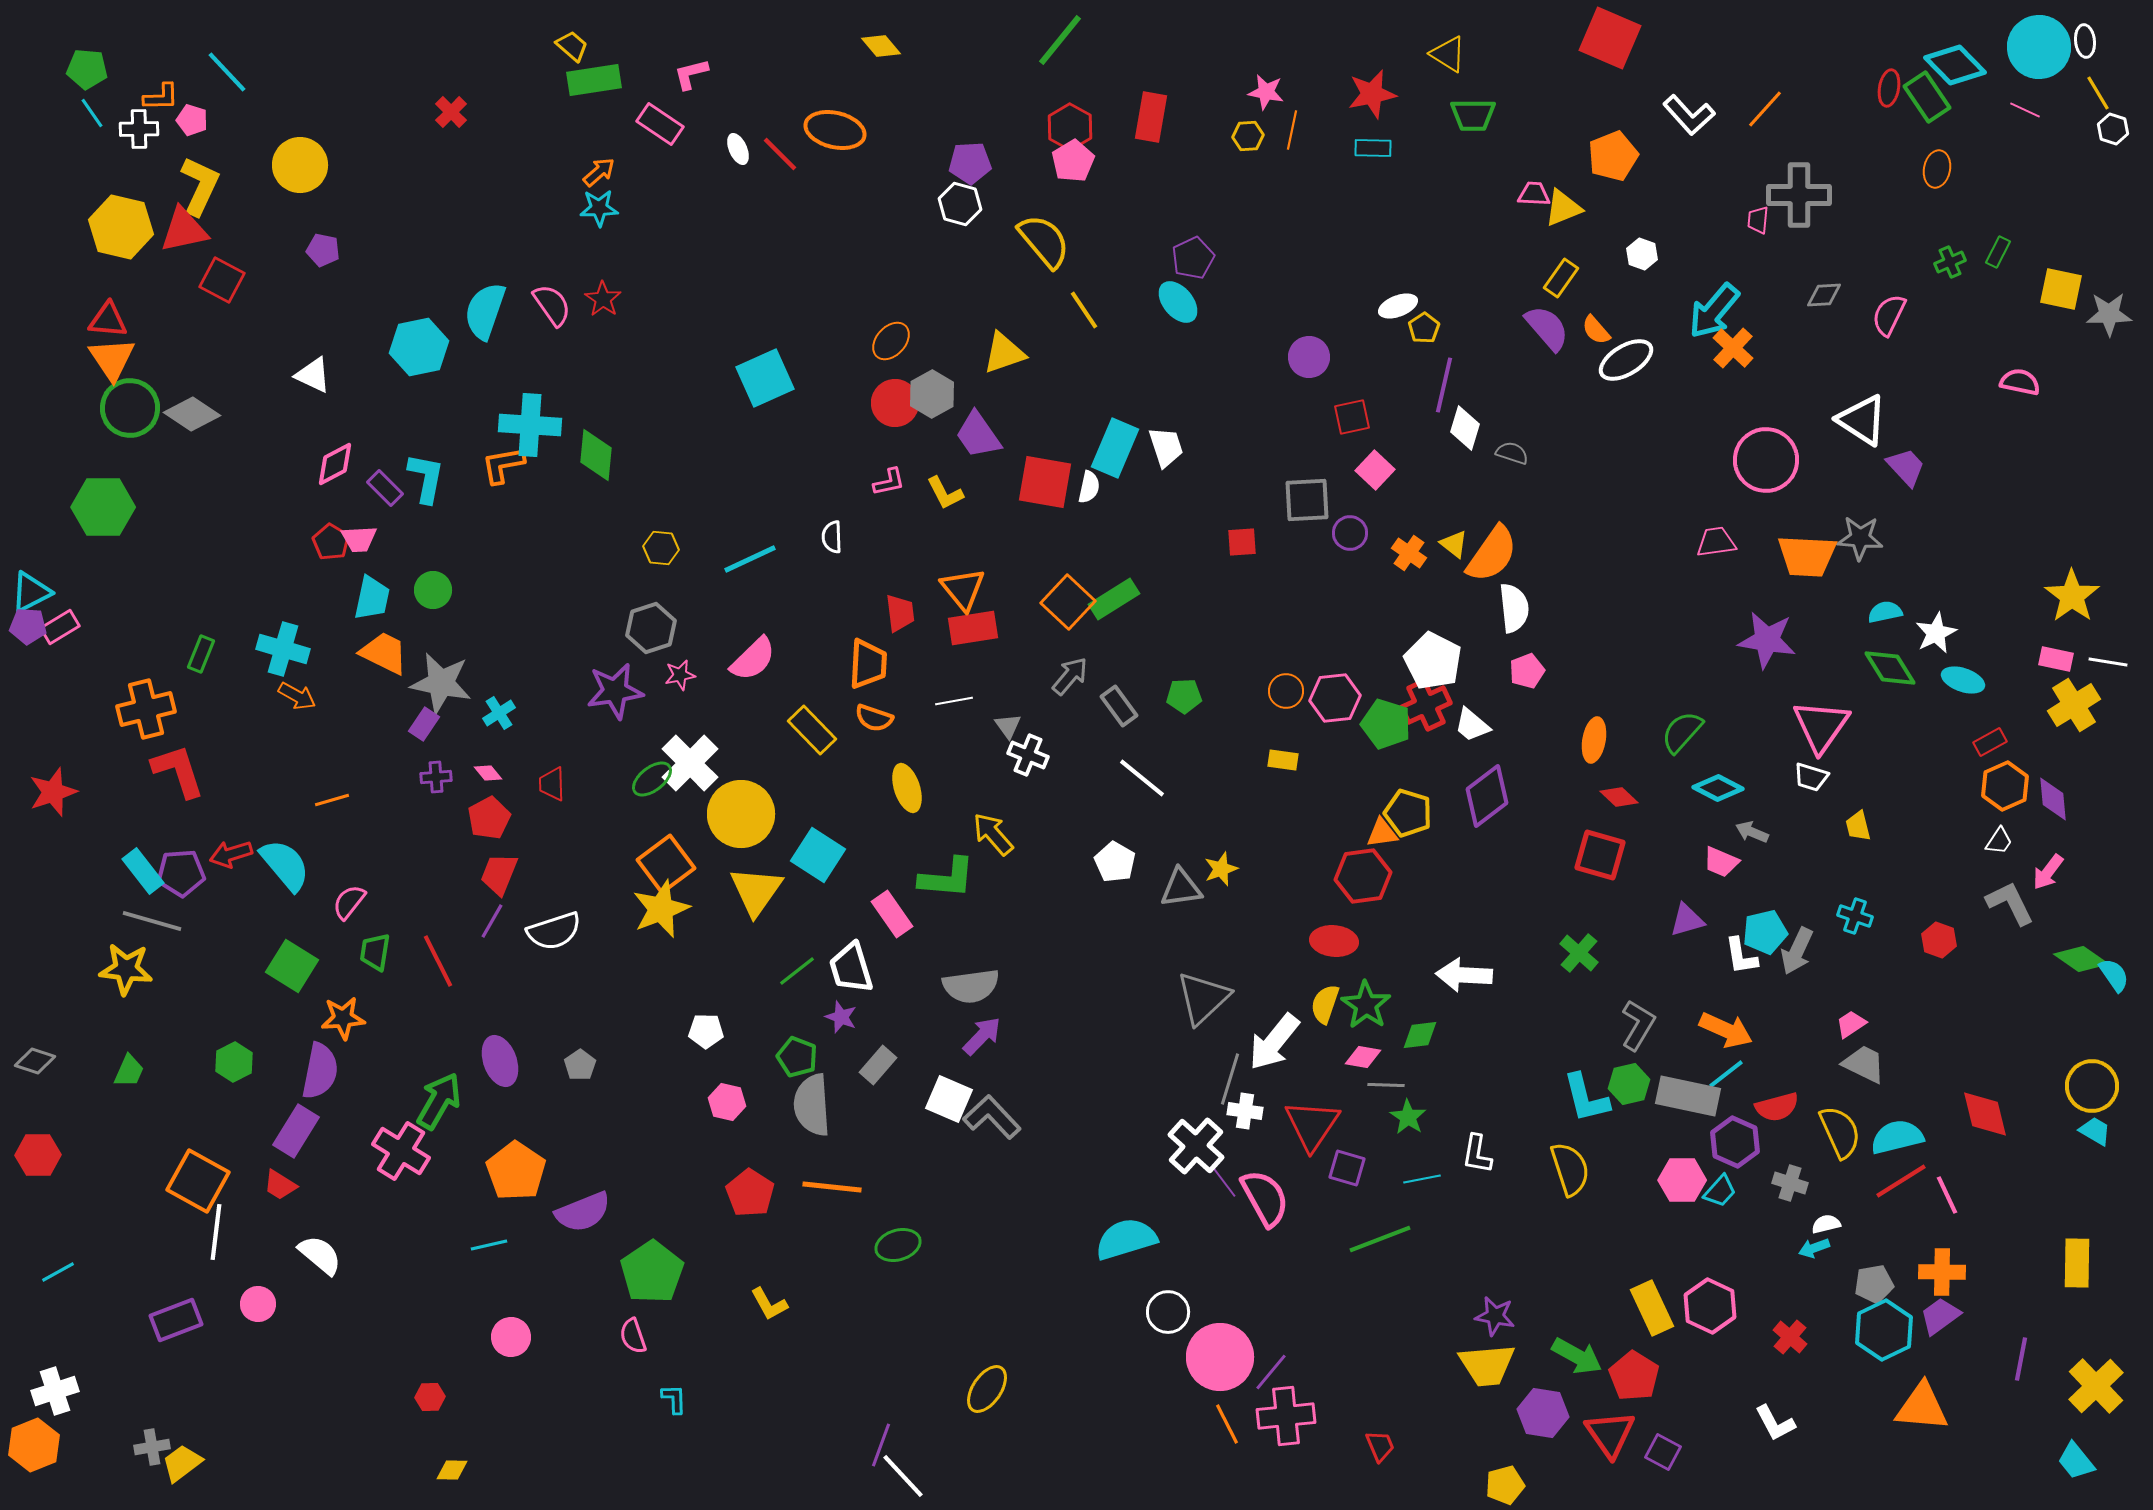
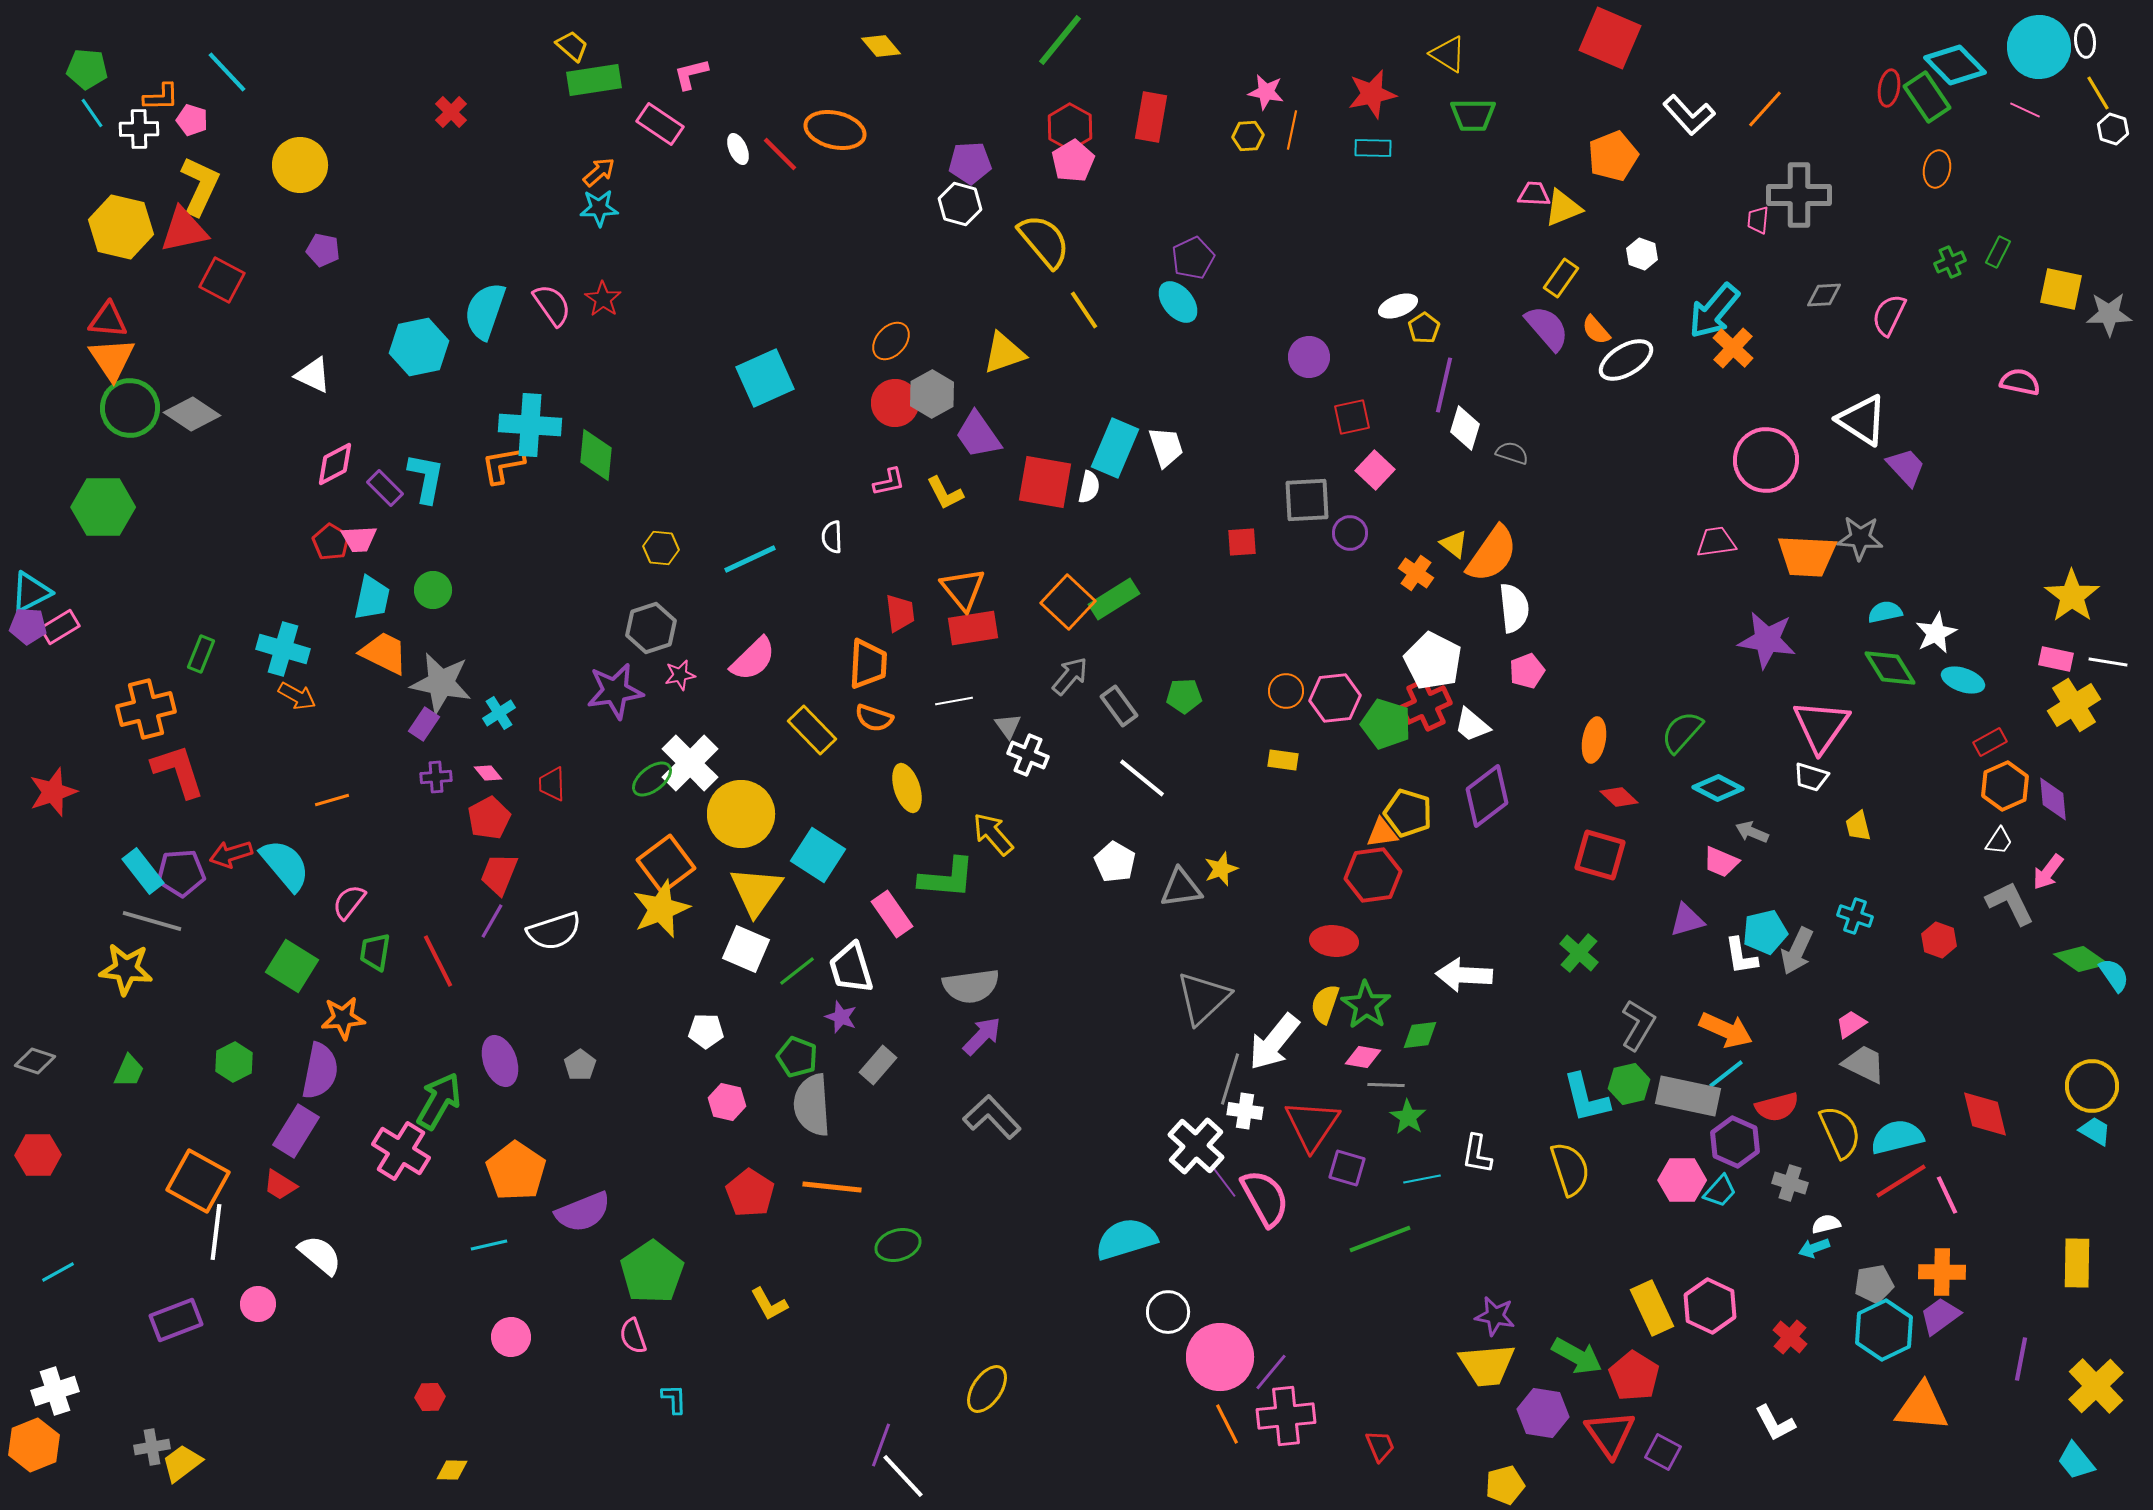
orange cross at (1409, 553): moved 7 px right, 20 px down
red hexagon at (1363, 876): moved 10 px right, 1 px up
white square at (949, 1099): moved 203 px left, 150 px up
